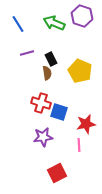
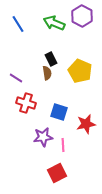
purple hexagon: rotated 10 degrees clockwise
purple line: moved 11 px left, 25 px down; rotated 48 degrees clockwise
red cross: moved 15 px left
pink line: moved 16 px left
